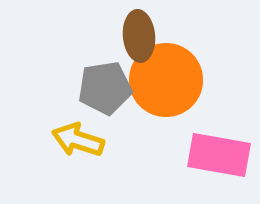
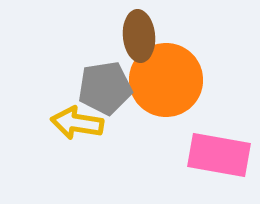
yellow arrow: moved 1 px left, 17 px up; rotated 9 degrees counterclockwise
